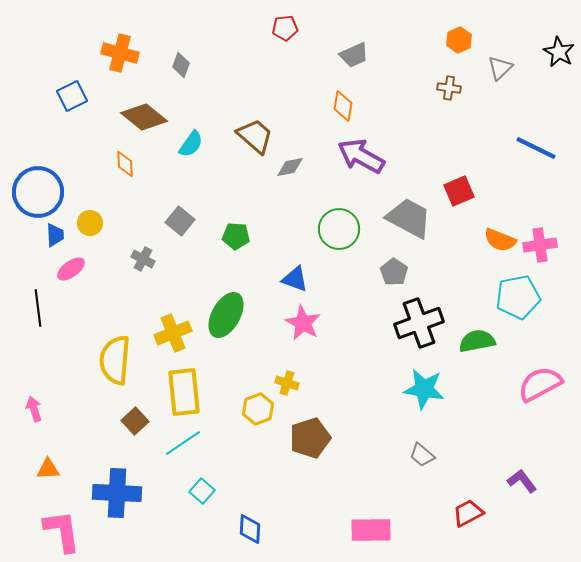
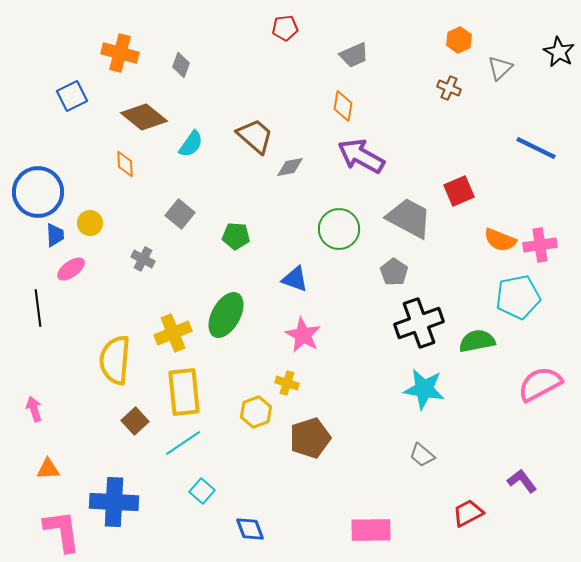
brown cross at (449, 88): rotated 15 degrees clockwise
gray square at (180, 221): moved 7 px up
pink star at (303, 323): moved 12 px down
yellow hexagon at (258, 409): moved 2 px left, 3 px down
blue cross at (117, 493): moved 3 px left, 9 px down
blue diamond at (250, 529): rotated 24 degrees counterclockwise
